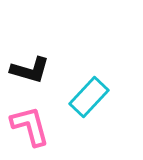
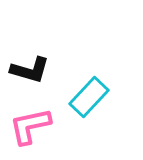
pink L-shape: rotated 87 degrees counterclockwise
